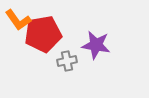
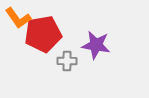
orange L-shape: moved 2 px up
gray cross: rotated 12 degrees clockwise
